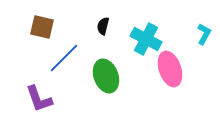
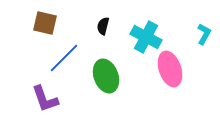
brown square: moved 3 px right, 4 px up
cyan cross: moved 2 px up
purple L-shape: moved 6 px right
